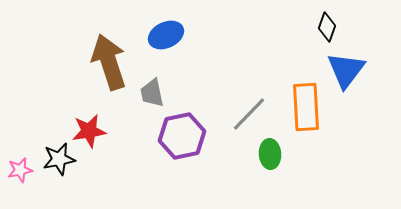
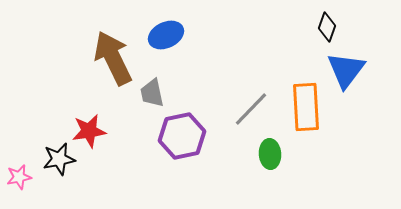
brown arrow: moved 4 px right, 4 px up; rotated 8 degrees counterclockwise
gray line: moved 2 px right, 5 px up
pink star: moved 1 px left, 7 px down
